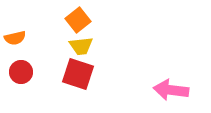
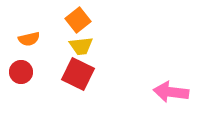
orange semicircle: moved 14 px right, 1 px down
red square: rotated 8 degrees clockwise
pink arrow: moved 2 px down
